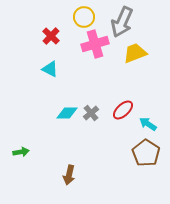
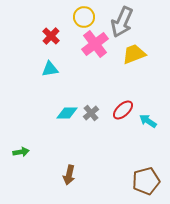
pink cross: rotated 20 degrees counterclockwise
yellow trapezoid: moved 1 px left, 1 px down
cyan triangle: rotated 36 degrees counterclockwise
cyan arrow: moved 3 px up
brown pentagon: moved 28 px down; rotated 24 degrees clockwise
